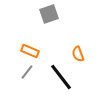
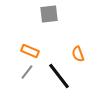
gray square: rotated 12 degrees clockwise
black line: moved 2 px left, 1 px up
